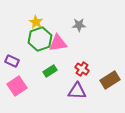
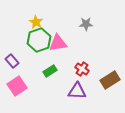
gray star: moved 7 px right, 1 px up
green hexagon: moved 1 px left, 1 px down
purple rectangle: rotated 24 degrees clockwise
